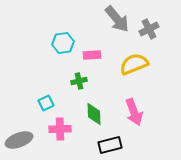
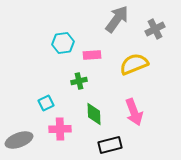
gray arrow: rotated 104 degrees counterclockwise
gray cross: moved 6 px right
